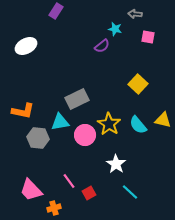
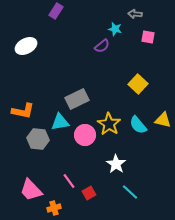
gray hexagon: moved 1 px down
